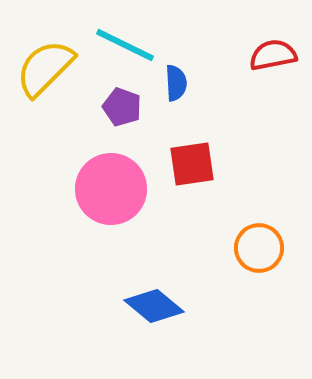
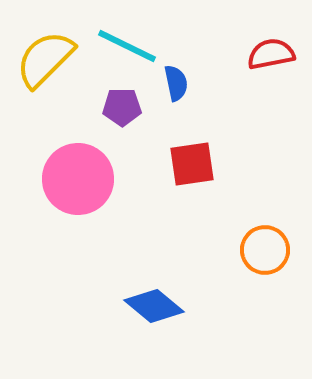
cyan line: moved 2 px right, 1 px down
red semicircle: moved 2 px left, 1 px up
yellow semicircle: moved 9 px up
blue semicircle: rotated 9 degrees counterclockwise
purple pentagon: rotated 21 degrees counterclockwise
pink circle: moved 33 px left, 10 px up
orange circle: moved 6 px right, 2 px down
